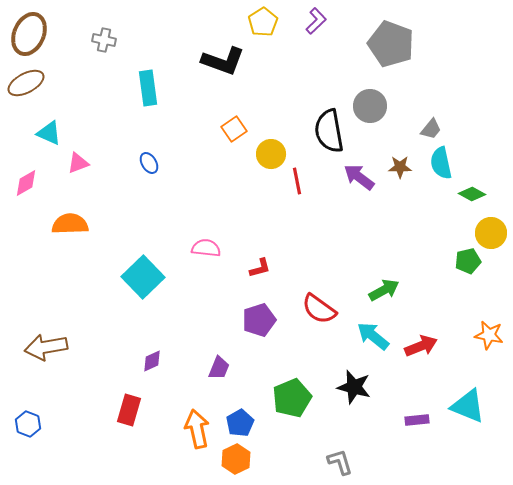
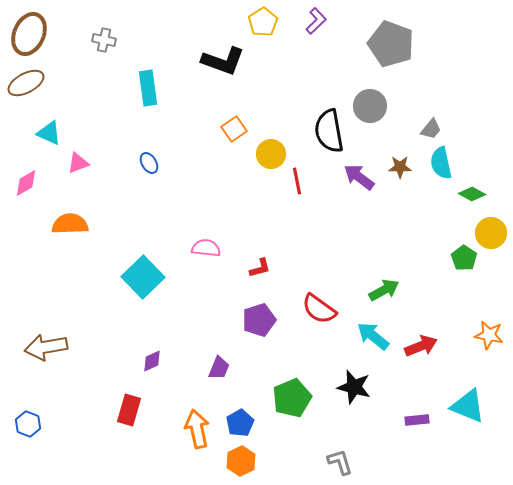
green pentagon at (468, 261): moved 4 px left, 3 px up; rotated 25 degrees counterclockwise
orange hexagon at (236, 459): moved 5 px right, 2 px down
